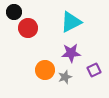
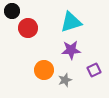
black circle: moved 2 px left, 1 px up
cyan triangle: rotated 10 degrees clockwise
purple star: moved 3 px up
orange circle: moved 1 px left
gray star: moved 3 px down
